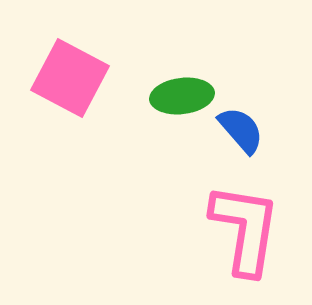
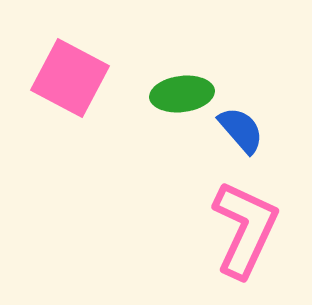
green ellipse: moved 2 px up
pink L-shape: rotated 16 degrees clockwise
